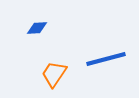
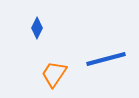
blue diamond: rotated 60 degrees counterclockwise
